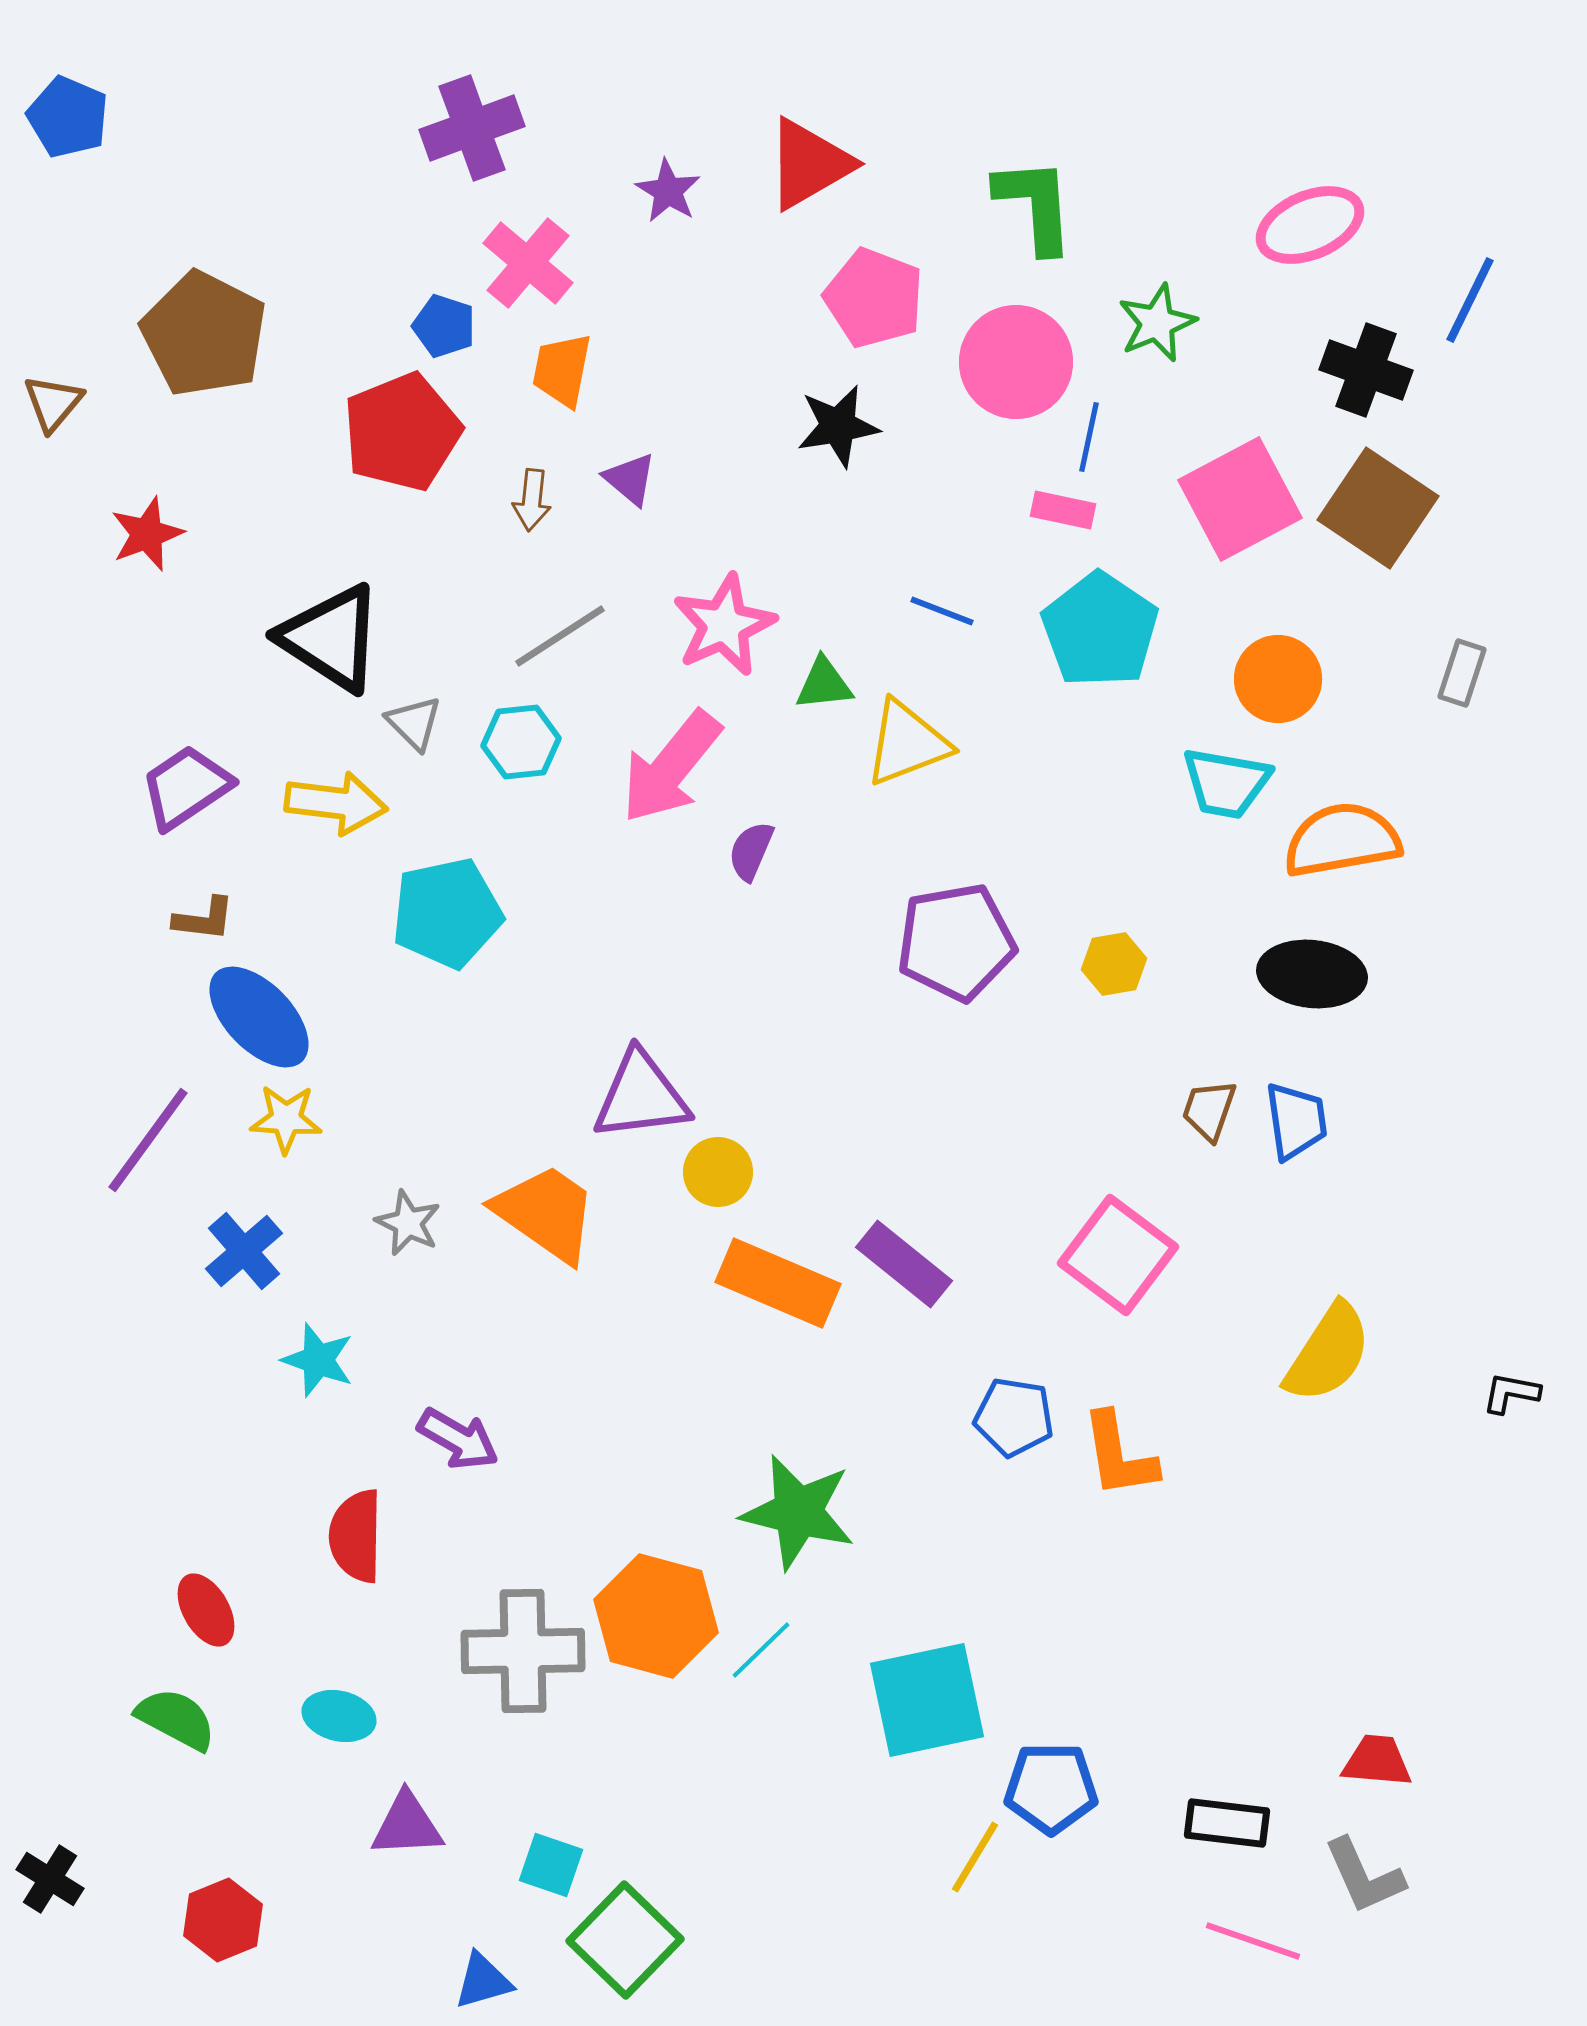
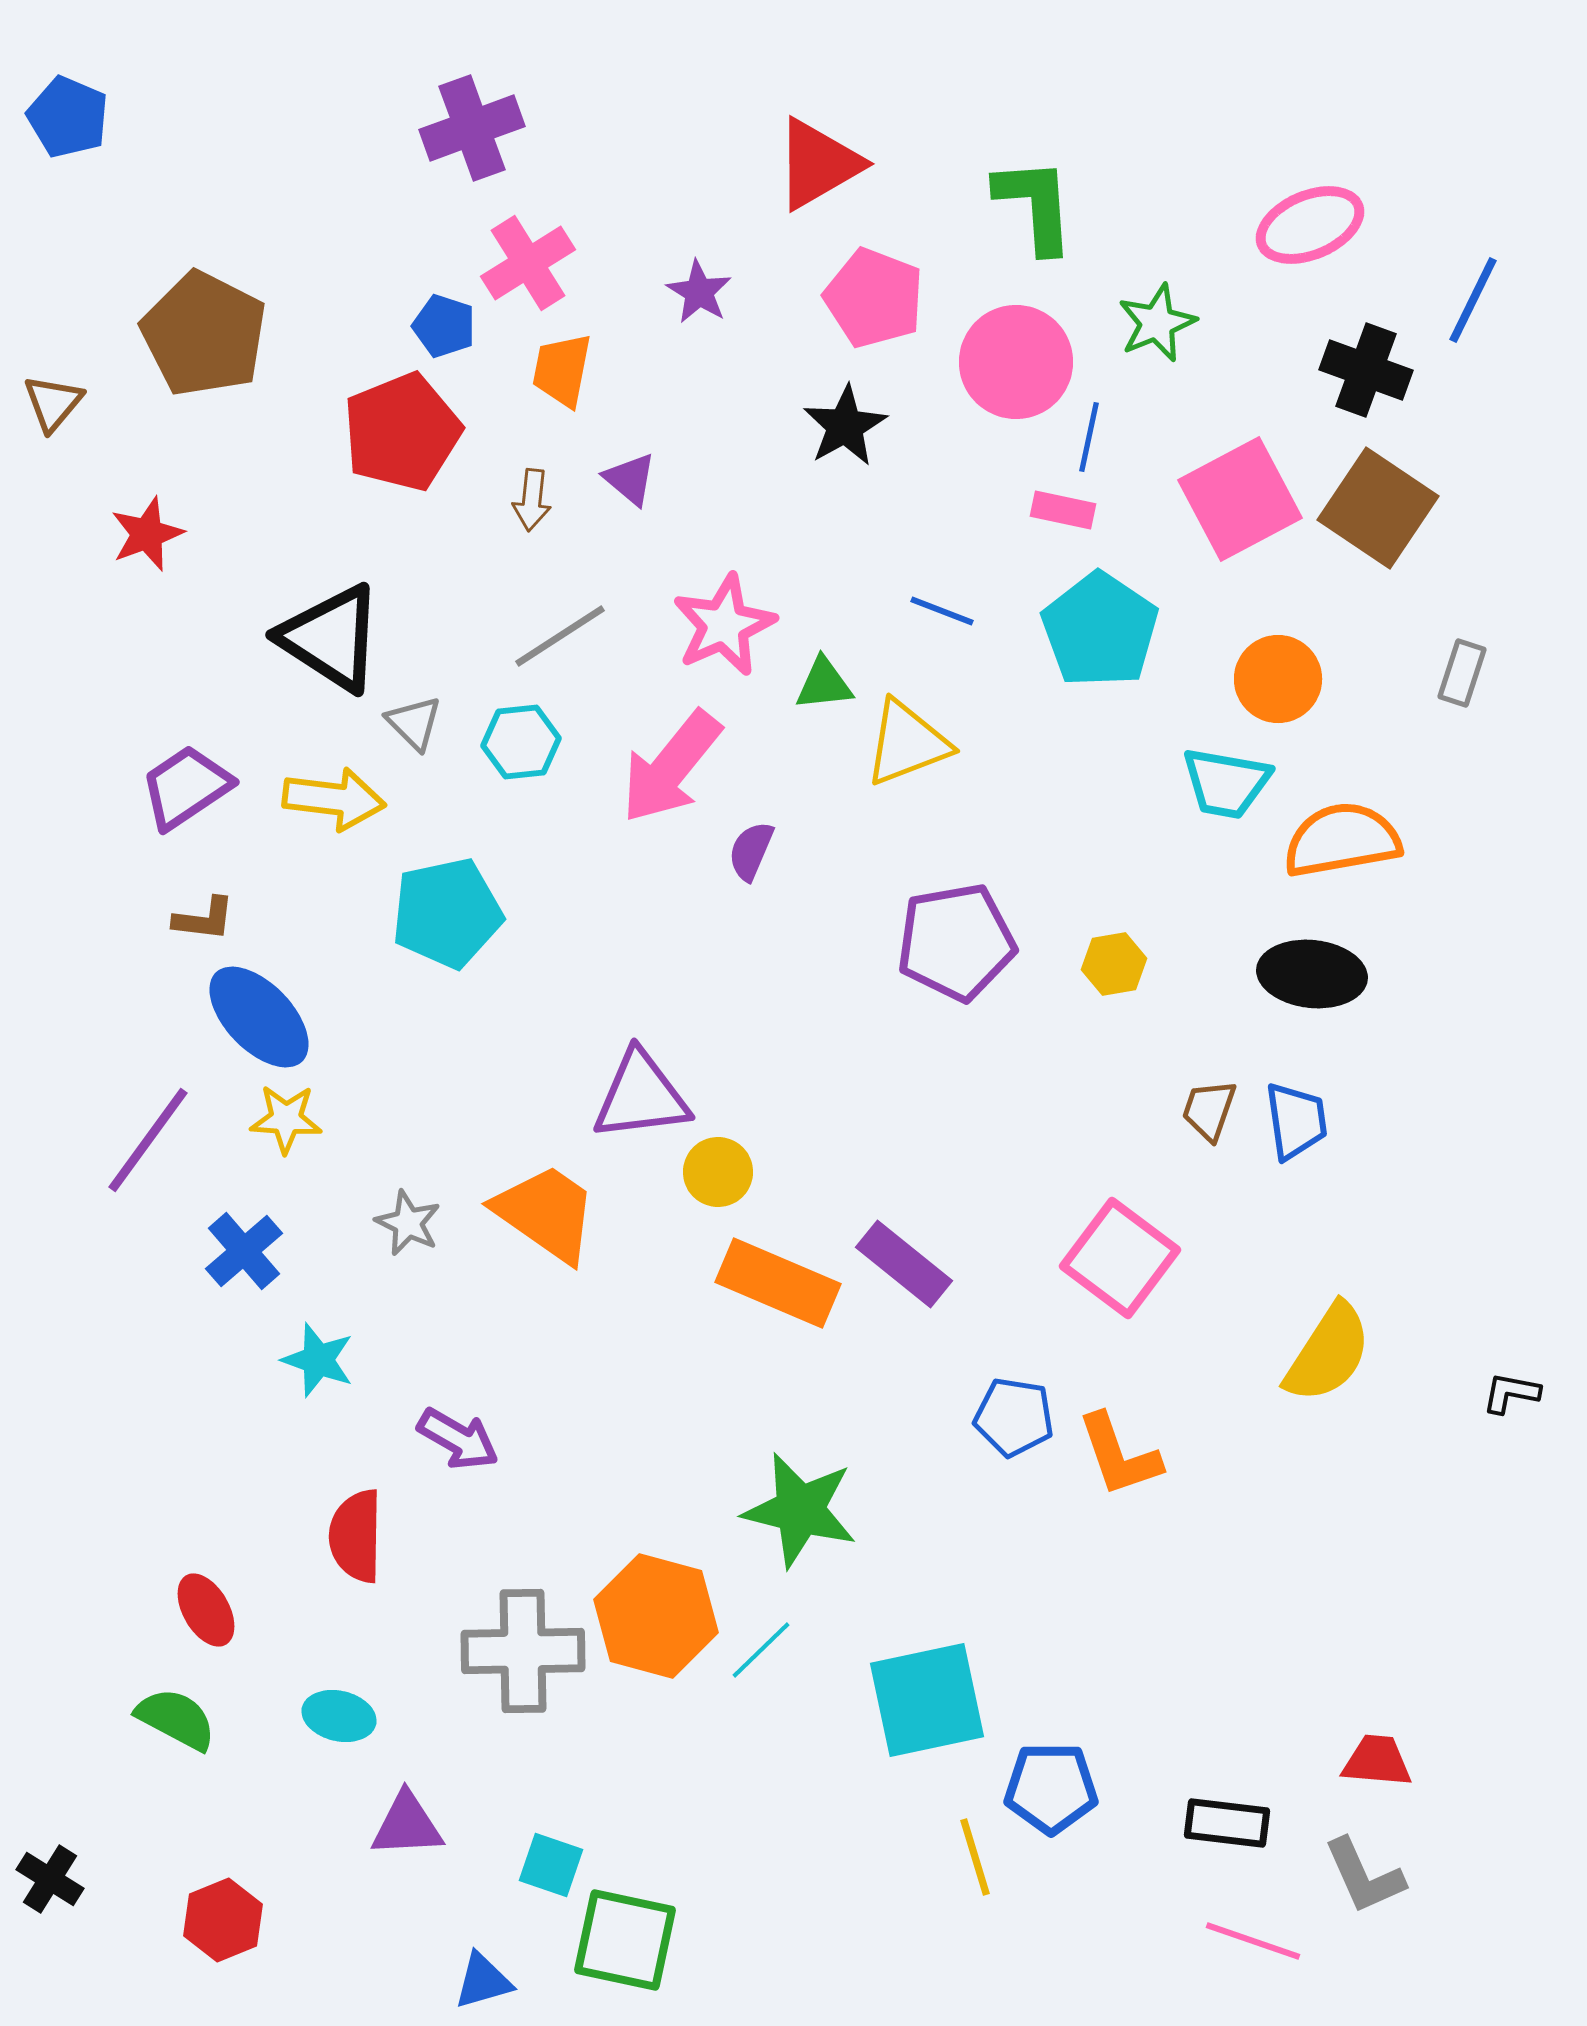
red triangle at (809, 164): moved 9 px right
purple star at (668, 191): moved 31 px right, 101 px down
pink cross at (528, 263): rotated 18 degrees clockwise
blue line at (1470, 300): moved 3 px right
black star at (838, 426): moved 7 px right; rotated 20 degrees counterclockwise
yellow arrow at (336, 803): moved 2 px left, 4 px up
pink square at (1118, 1255): moved 2 px right, 3 px down
orange L-shape at (1119, 1455): rotated 10 degrees counterclockwise
green star at (798, 1512): moved 2 px right, 2 px up
yellow line at (975, 1857): rotated 48 degrees counterclockwise
green square at (625, 1940): rotated 32 degrees counterclockwise
